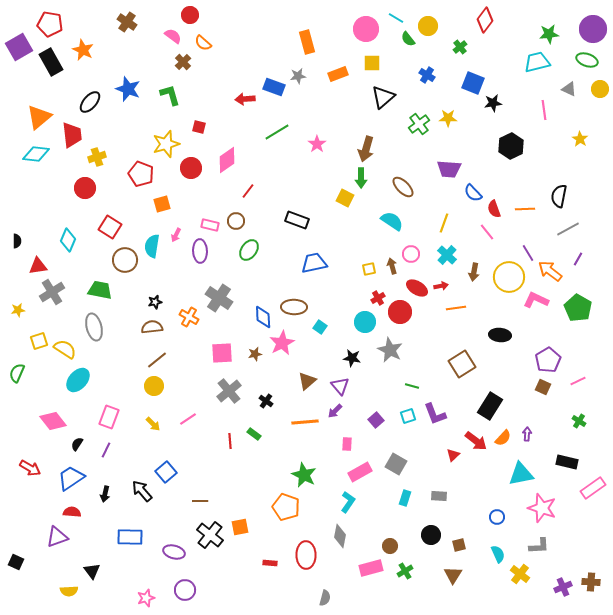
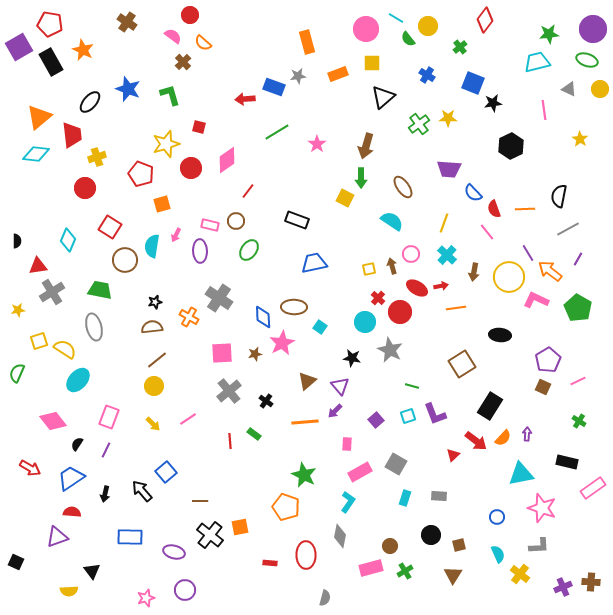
brown arrow at (366, 149): moved 3 px up
brown ellipse at (403, 187): rotated 10 degrees clockwise
red cross at (378, 298): rotated 16 degrees counterclockwise
